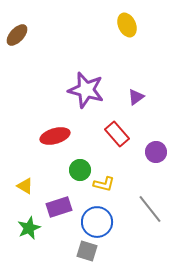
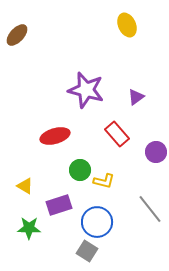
yellow L-shape: moved 3 px up
purple rectangle: moved 2 px up
green star: rotated 25 degrees clockwise
gray square: rotated 15 degrees clockwise
